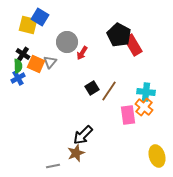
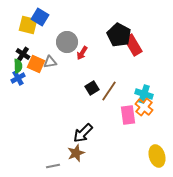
gray triangle: rotated 40 degrees clockwise
cyan cross: moved 2 px left, 2 px down; rotated 12 degrees clockwise
black arrow: moved 2 px up
